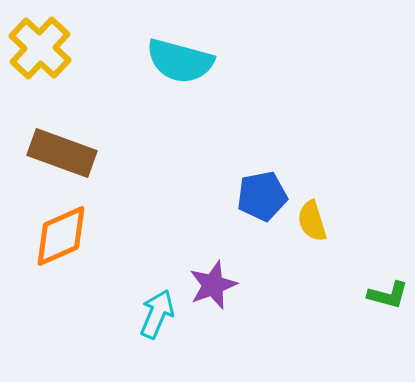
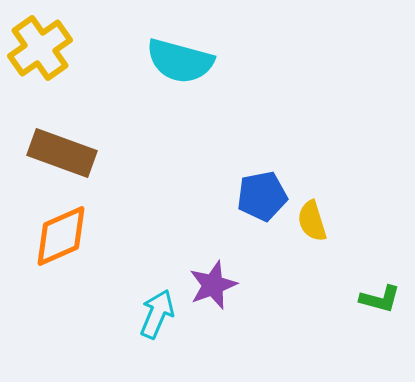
yellow cross: rotated 12 degrees clockwise
green L-shape: moved 8 px left, 4 px down
